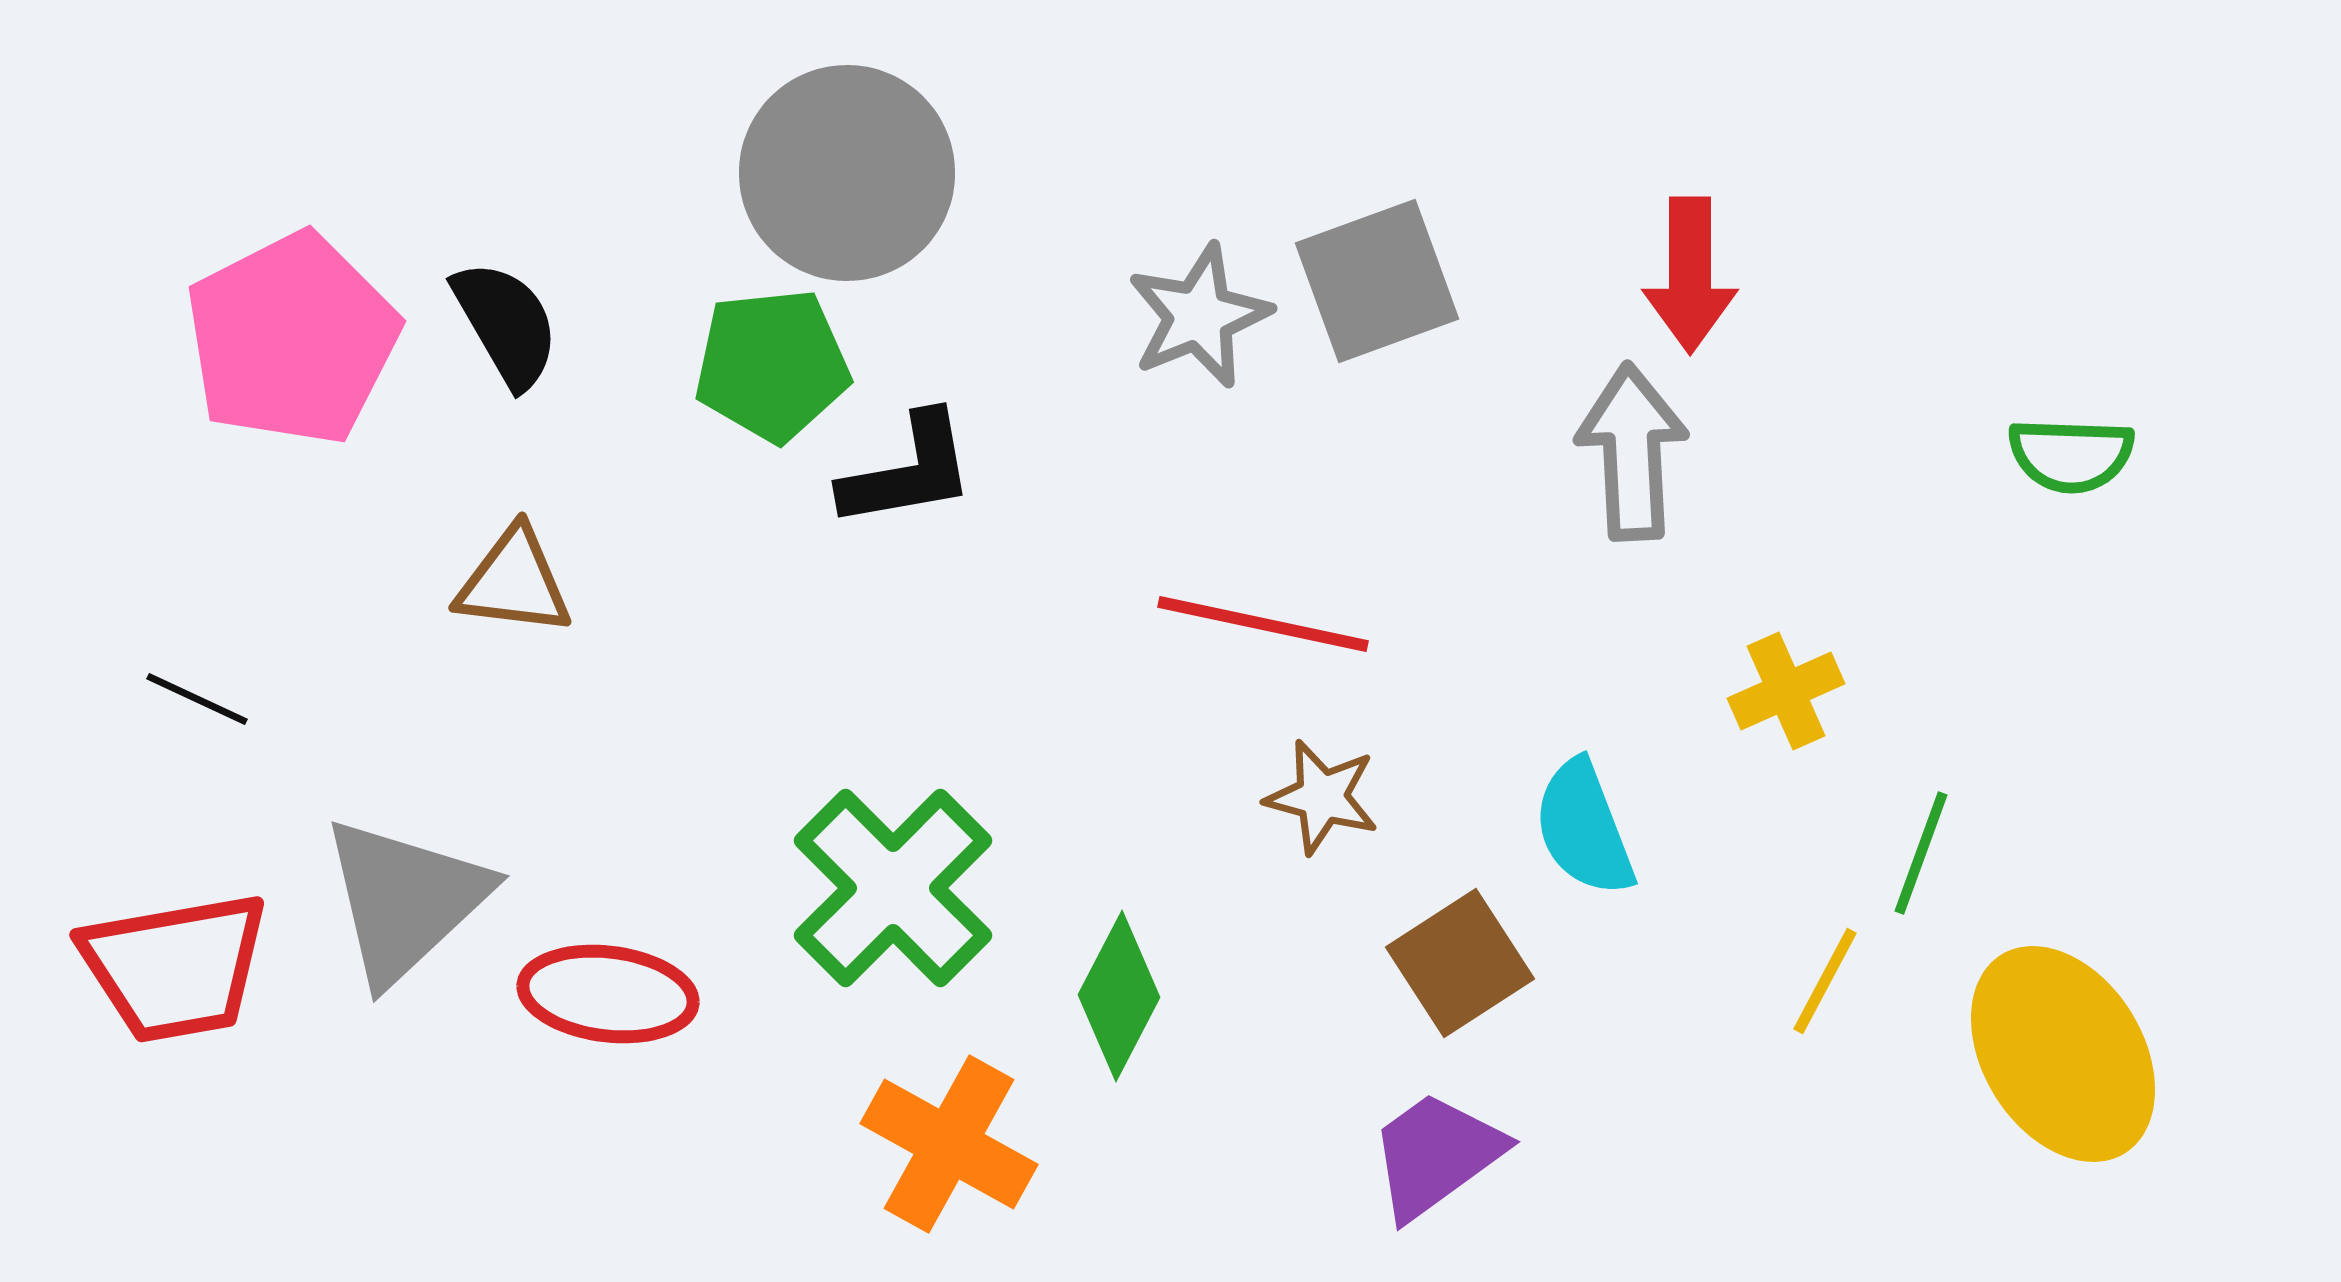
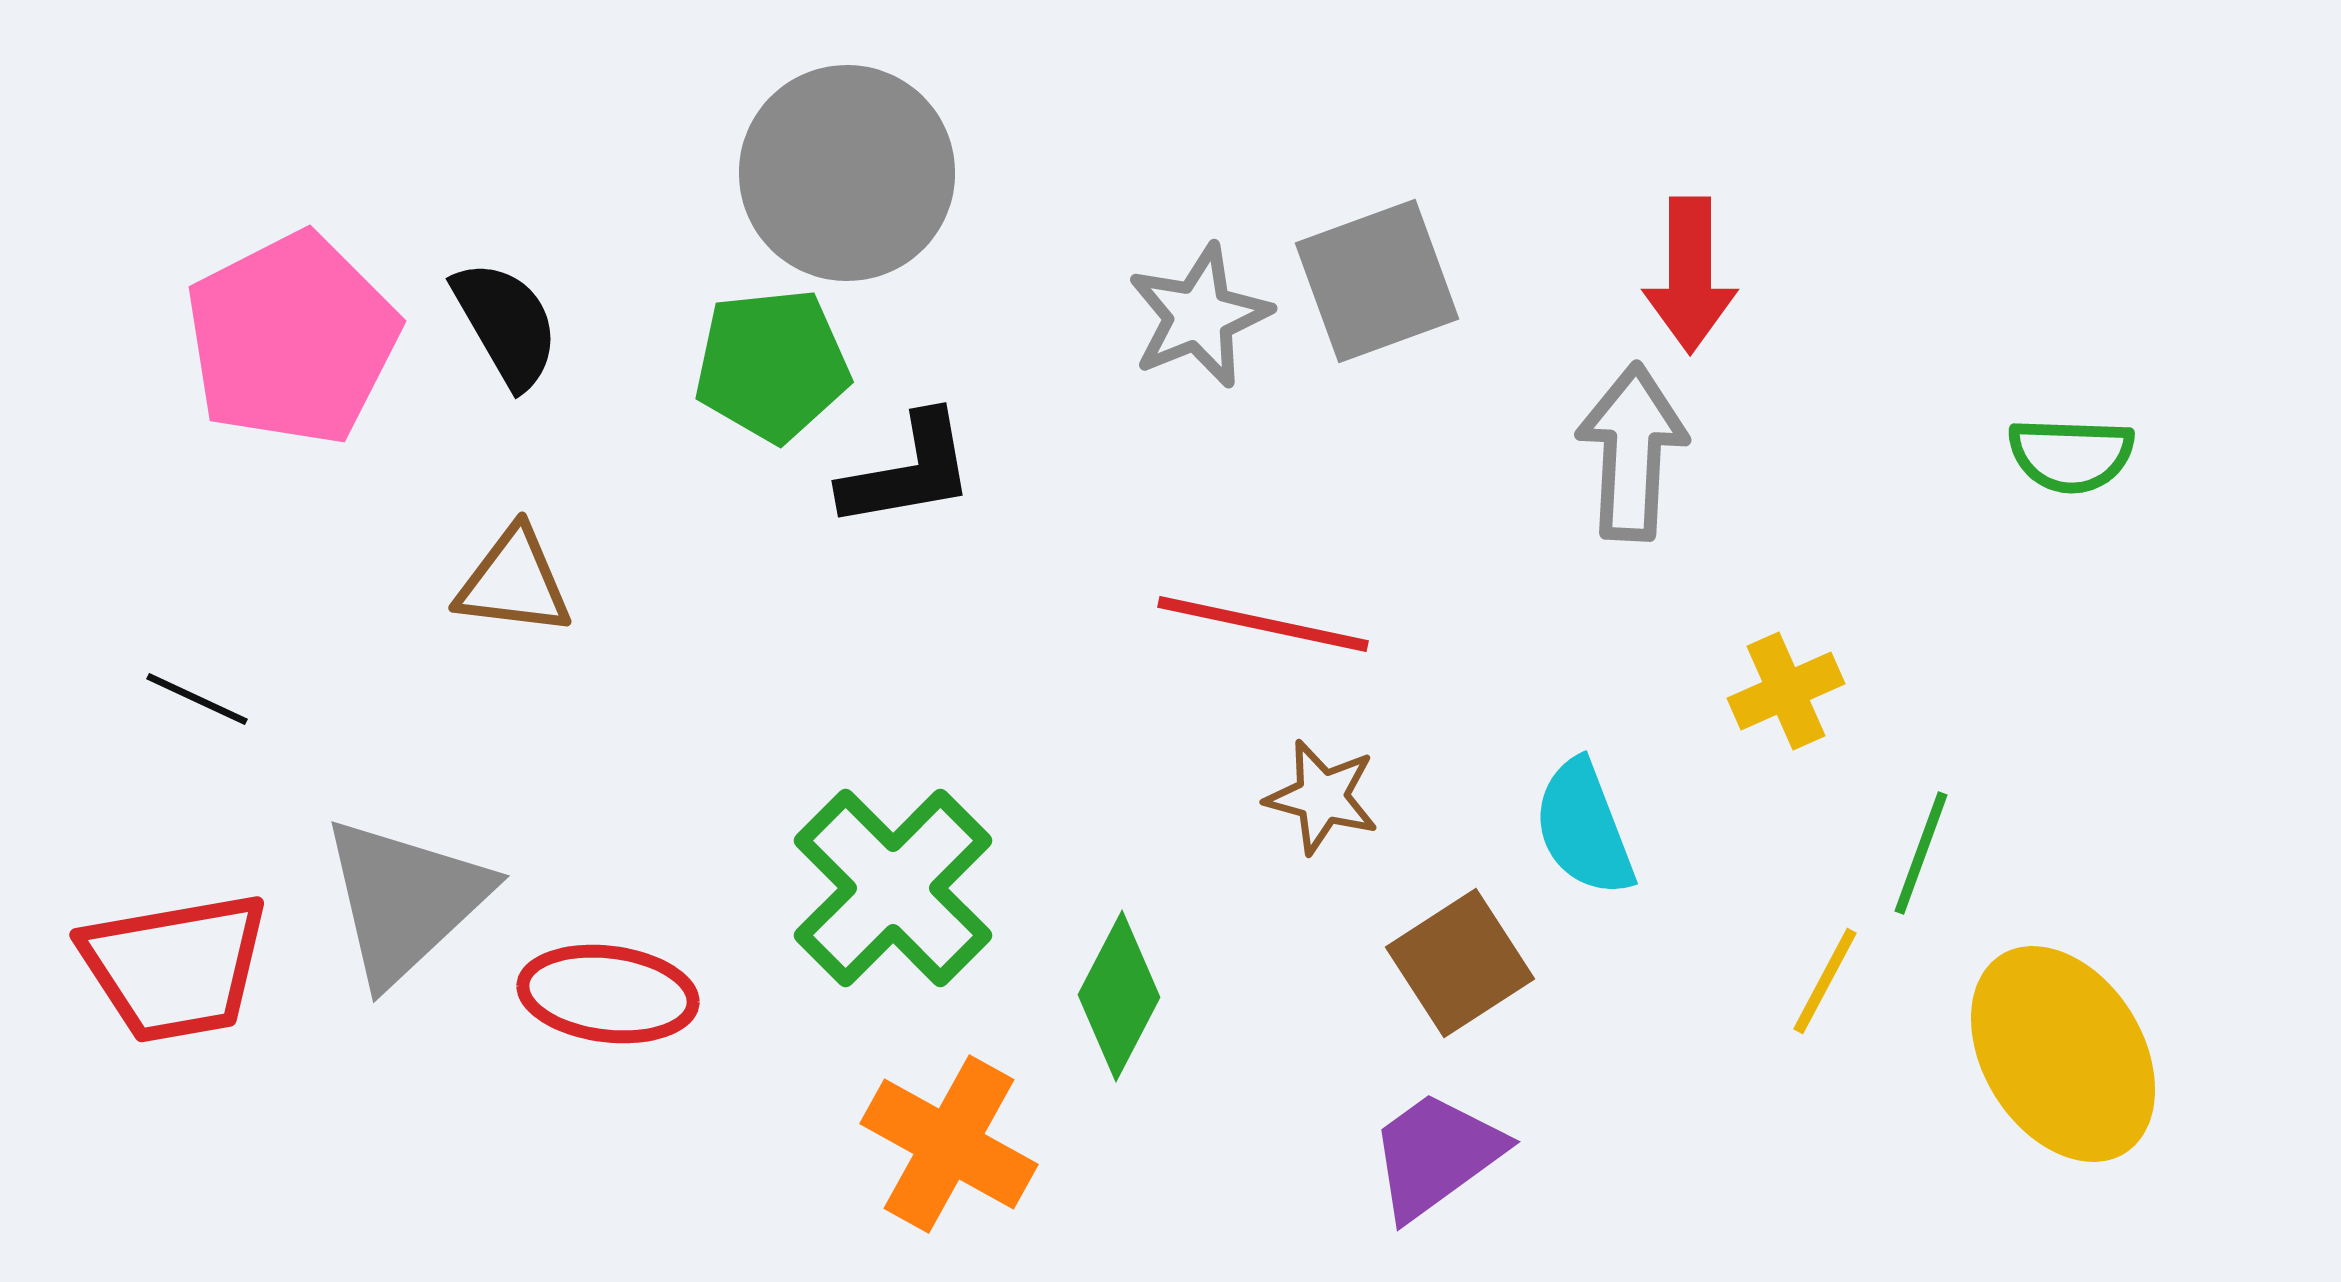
gray arrow: rotated 6 degrees clockwise
